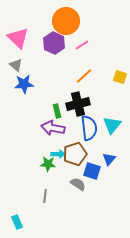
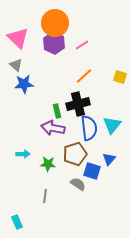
orange circle: moved 11 px left, 2 px down
cyan arrow: moved 35 px left
